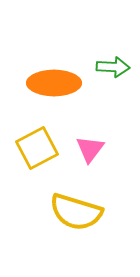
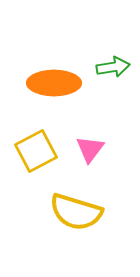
green arrow: rotated 12 degrees counterclockwise
yellow square: moved 1 px left, 3 px down
